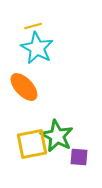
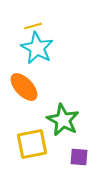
green star: moved 6 px right, 16 px up
